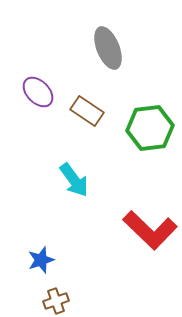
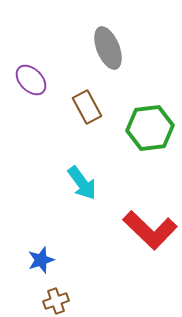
purple ellipse: moved 7 px left, 12 px up
brown rectangle: moved 4 px up; rotated 28 degrees clockwise
cyan arrow: moved 8 px right, 3 px down
